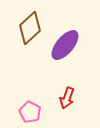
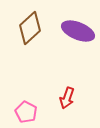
purple ellipse: moved 13 px right, 14 px up; rotated 72 degrees clockwise
pink pentagon: moved 4 px left
